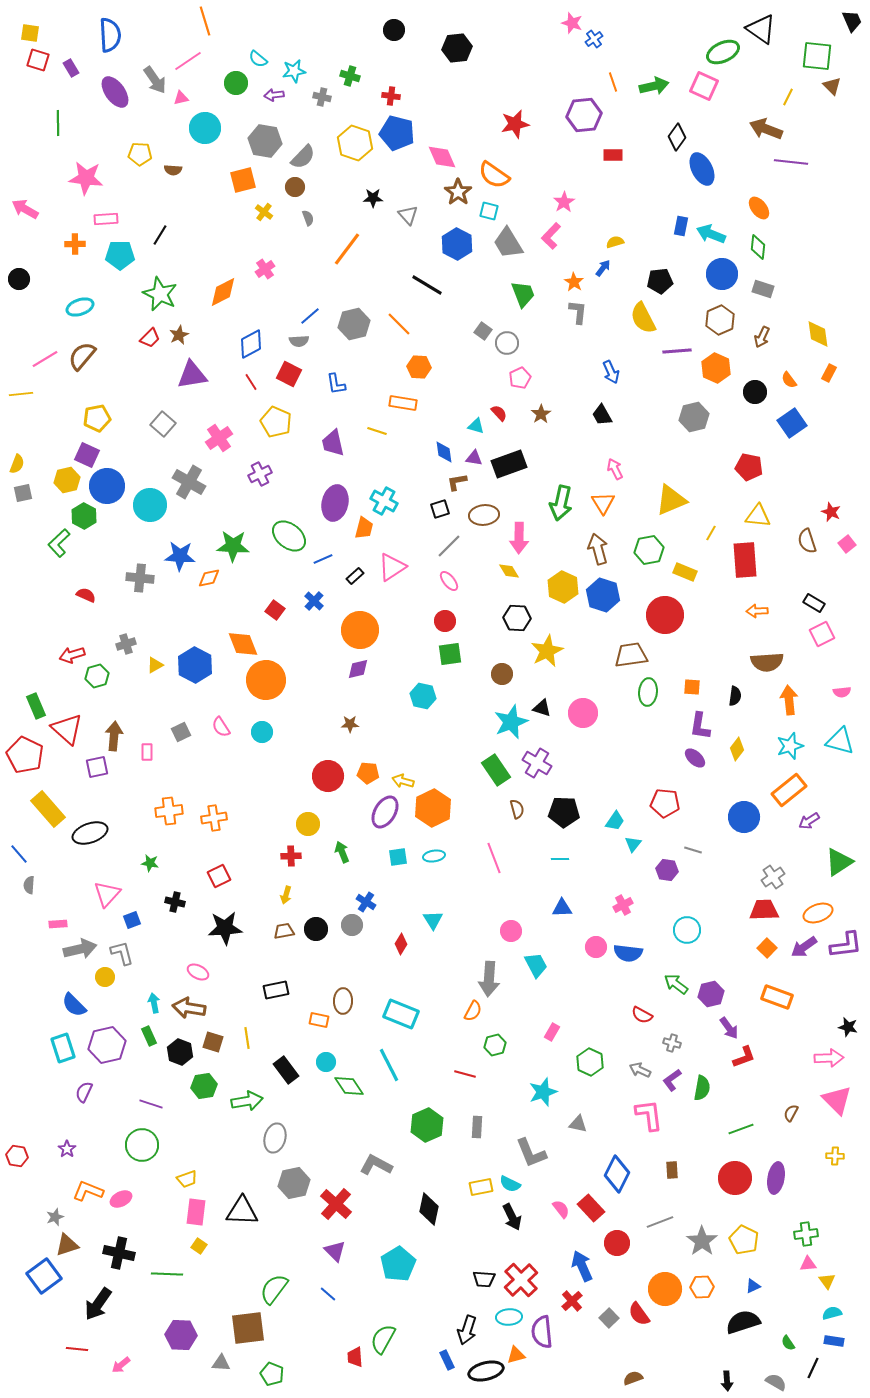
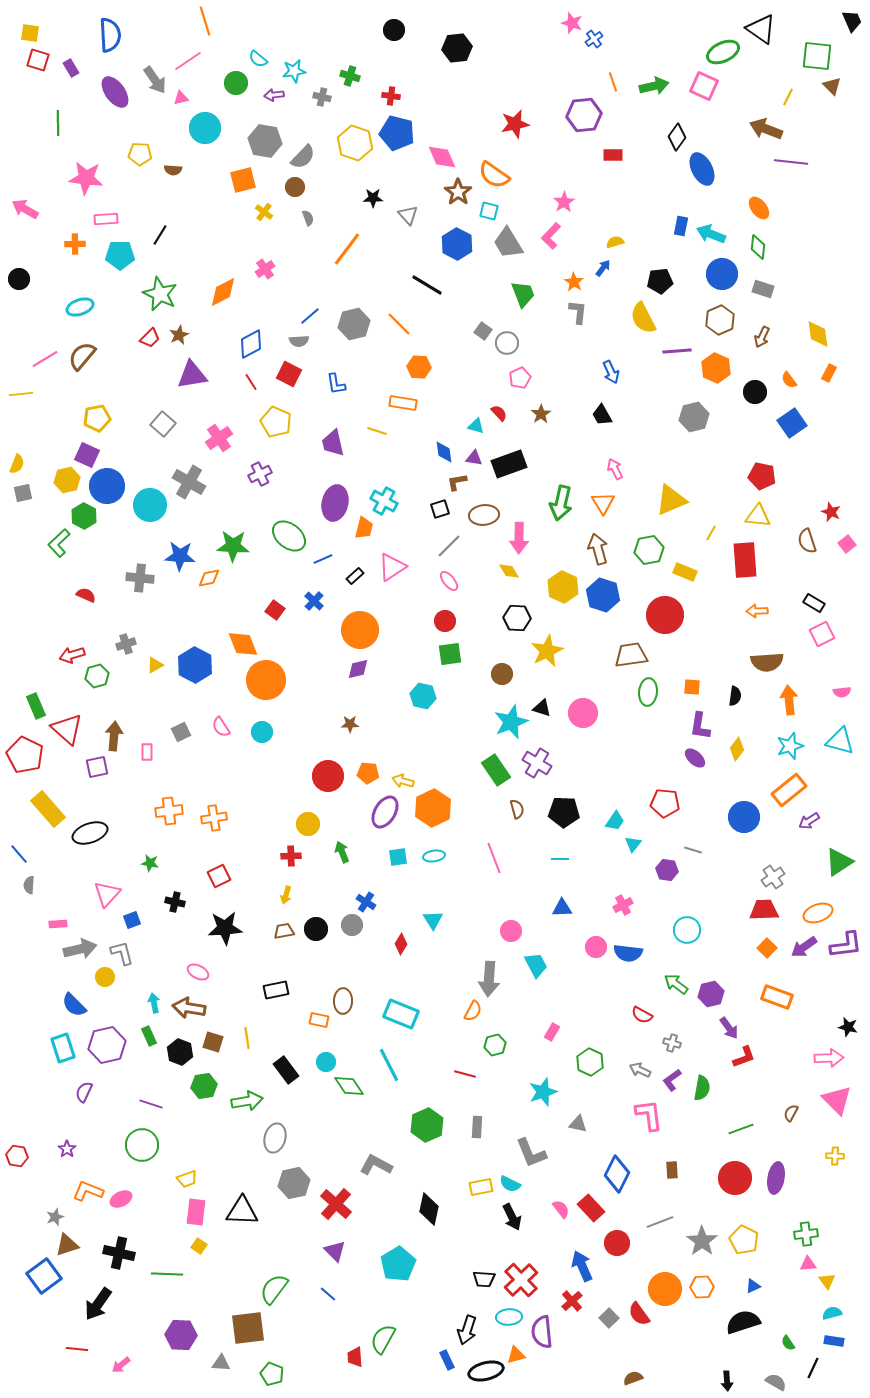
red pentagon at (749, 467): moved 13 px right, 9 px down
